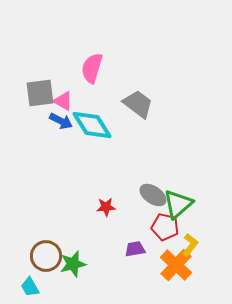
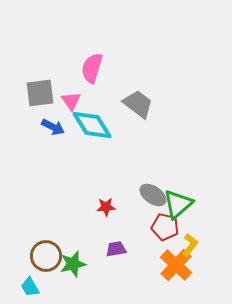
pink triangle: moved 8 px right; rotated 25 degrees clockwise
blue arrow: moved 8 px left, 6 px down
purple trapezoid: moved 19 px left
